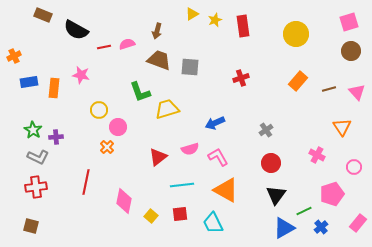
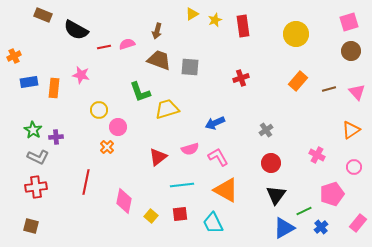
orange triangle at (342, 127): moved 9 px right, 3 px down; rotated 30 degrees clockwise
